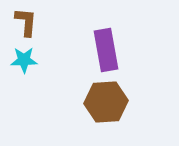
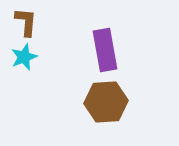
purple rectangle: moved 1 px left
cyan star: moved 3 px up; rotated 20 degrees counterclockwise
